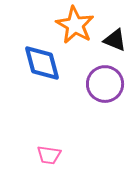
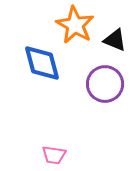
pink trapezoid: moved 5 px right
